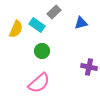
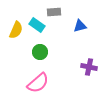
gray rectangle: rotated 40 degrees clockwise
blue triangle: moved 1 px left, 3 px down
yellow semicircle: moved 1 px down
green circle: moved 2 px left, 1 px down
pink semicircle: moved 1 px left
